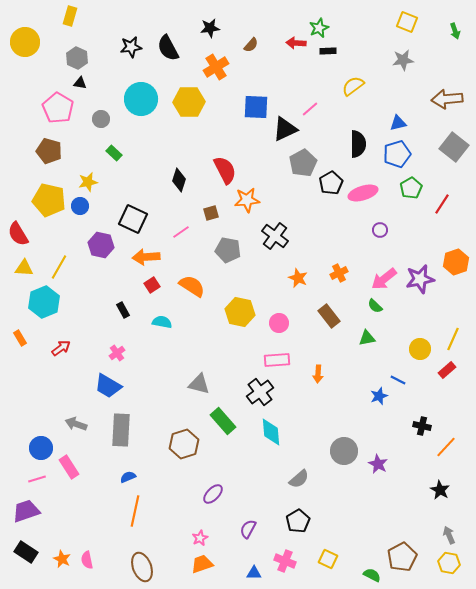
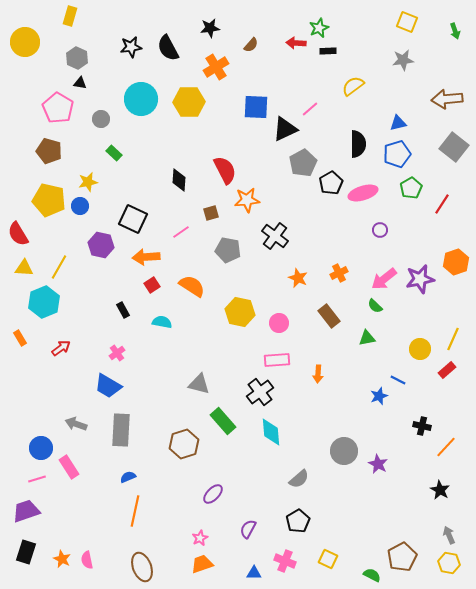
black diamond at (179, 180): rotated 15 degrees counterclockwise
black rectangle at (26, 552): rotated 75 degrees clockwise
